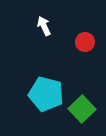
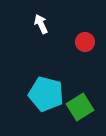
white arrow: moved 3 px left, 2 px up
green square: moved 2 px left, 2 px up; rotated 12 degrees clockwise
